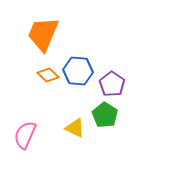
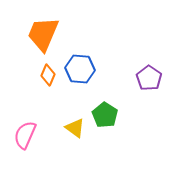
blue hexagon: moved 2 px right, 2 px up
orange diamond: rotated 70 degrees clockwise
purple pentagon: moved 37 px right, 6 px up
yellow triangle: rotated 10 degrees clockwise
